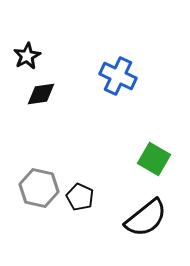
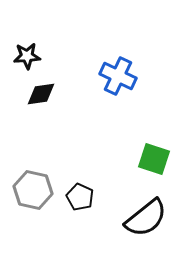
black star: rotated 24 degrees clockwise
green square: rotated 12 degrees counterclockwise
gray hexagon: moved 6 px left, 2 px down
